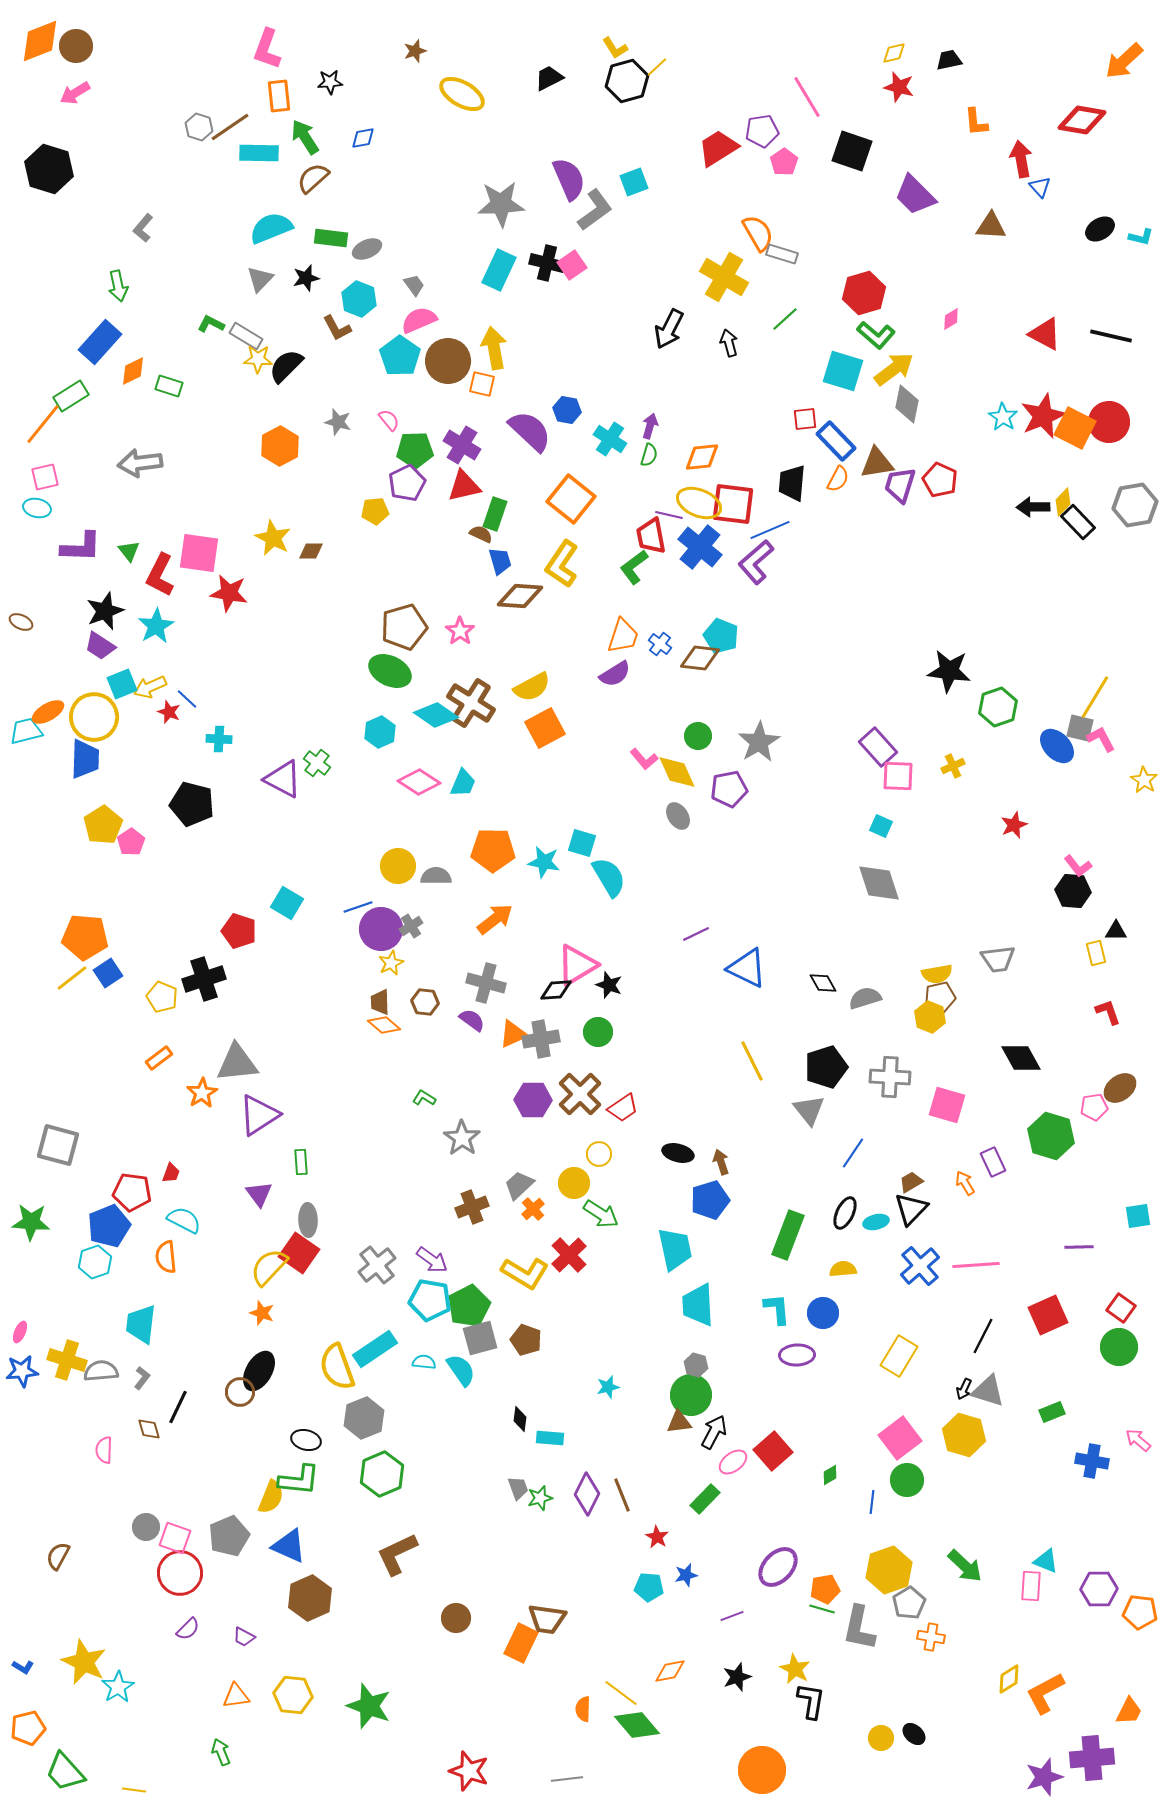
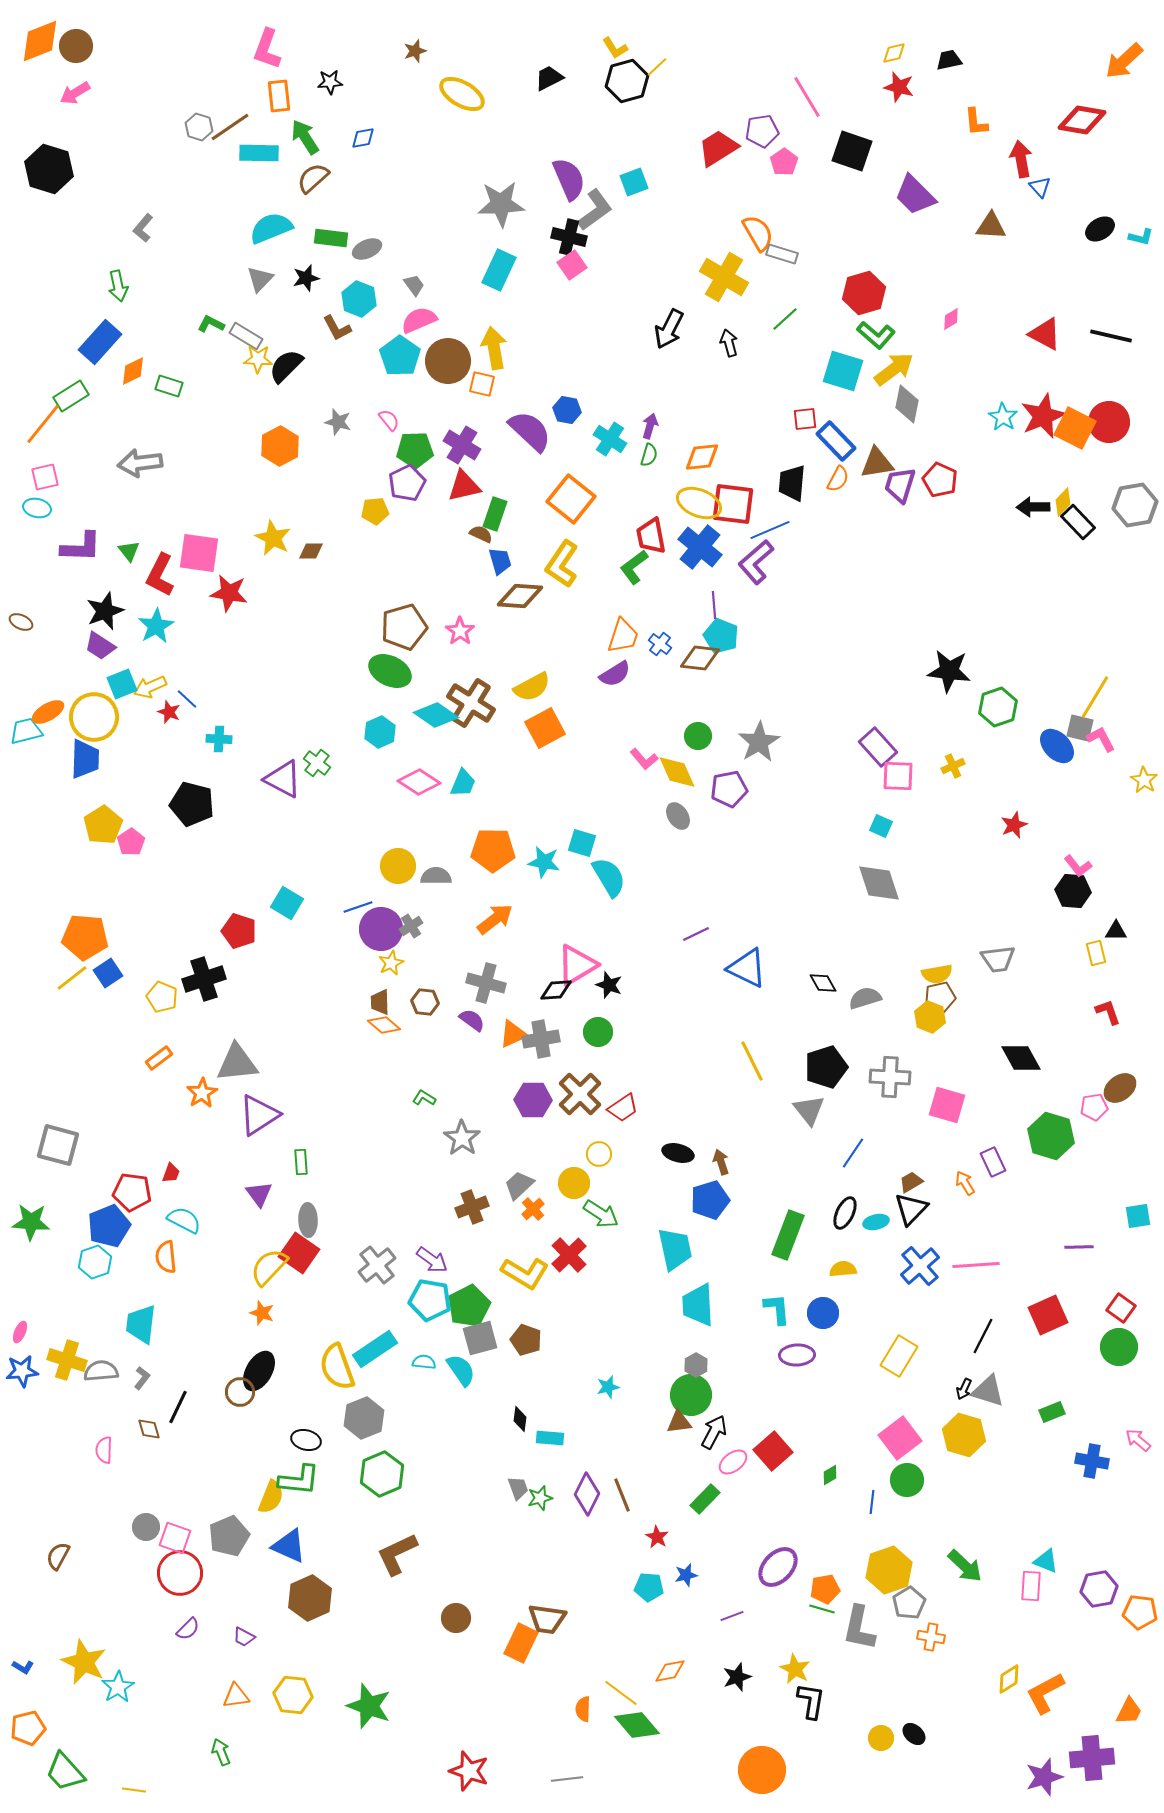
black cross at (547, 263): moved 22 px right, 26 px up
purple line at (669, 515): moved 45 px right, 90 px down; rotated 72 degrees clockwise
gray hexagon at (696, 1365): rotated 15 degrees clockwise
purple hexagon at (1099, 1589): rotated 9 degrees counterclockwise
